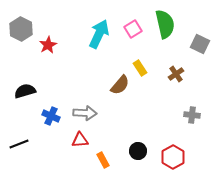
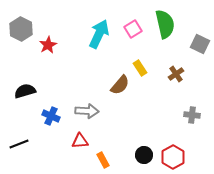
gray arrow: moved 2 px right, 2 px up
red triangle: moved 1 px down
black circle: moved 6 px right, 4 px down
